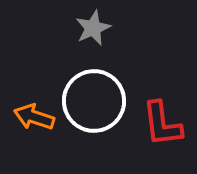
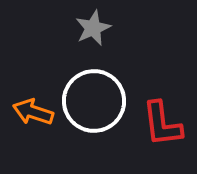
orange arrow: moved 1 px left, 5 px up
